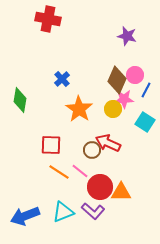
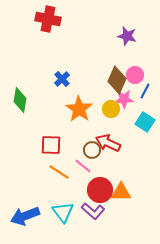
blue line: moved 1 px left, 1 px down
yellow circle: moved 2 px left
pink line: moved 3 px right, 5 px up
red circle: moved 3 px down
cyan triangle: rotated 45 degrees counterclockwise
